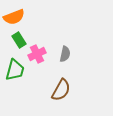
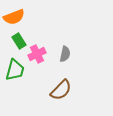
green rectangle: moved 1 px down
brown semicircle: rotated 15 degrees clockwise
